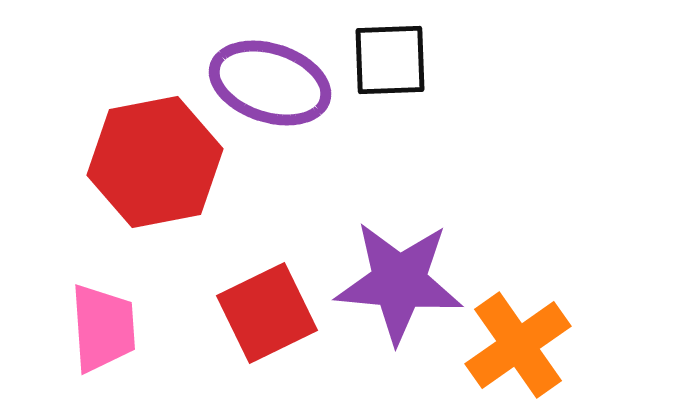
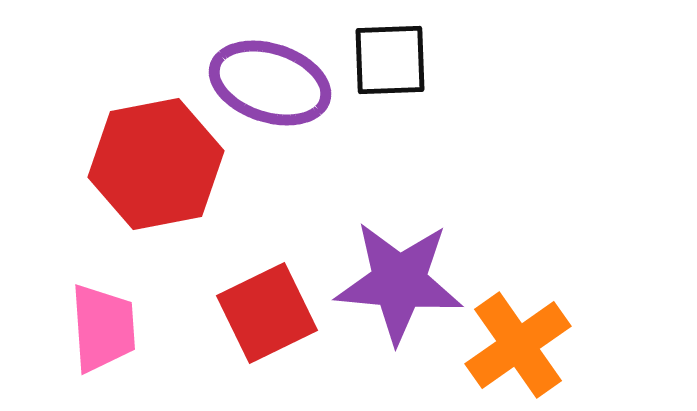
red hexagon: moved 1 px right, 2 px down
